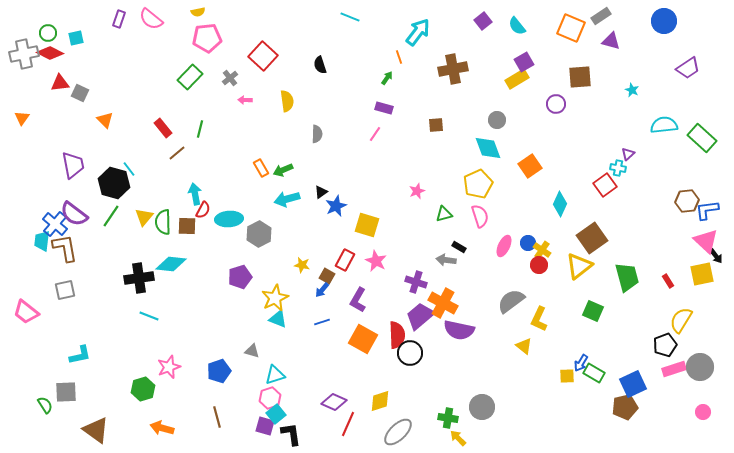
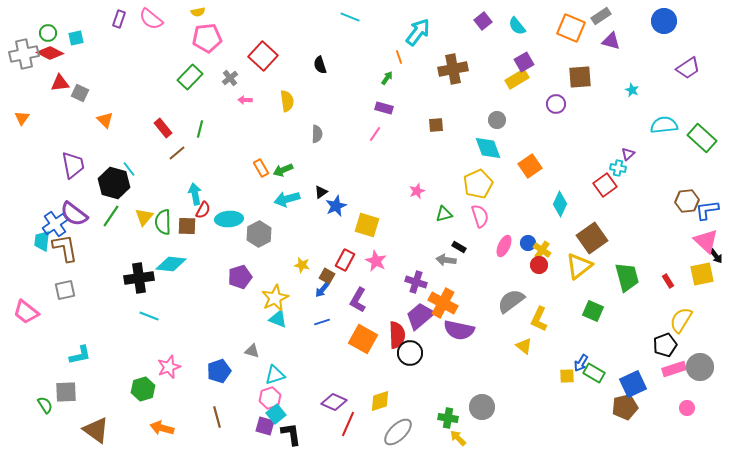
blue cross at (55, 224): rotated 15 degrees clockwise
pink circle at (703, 412): moved 16 px left, 4 px up
